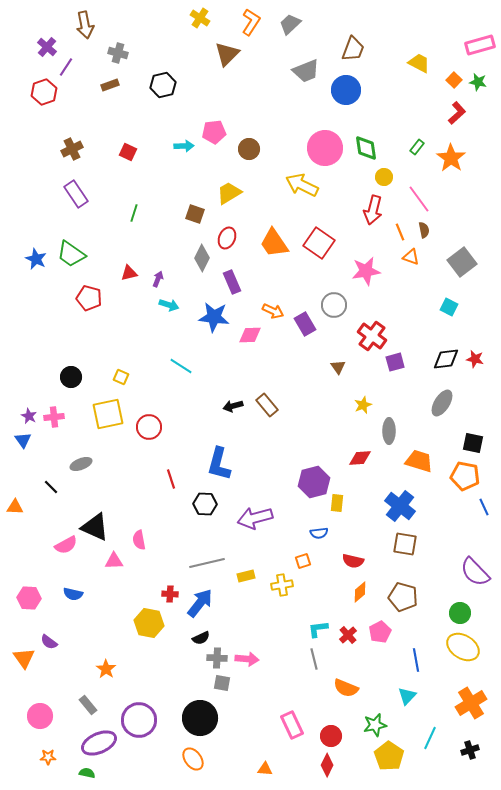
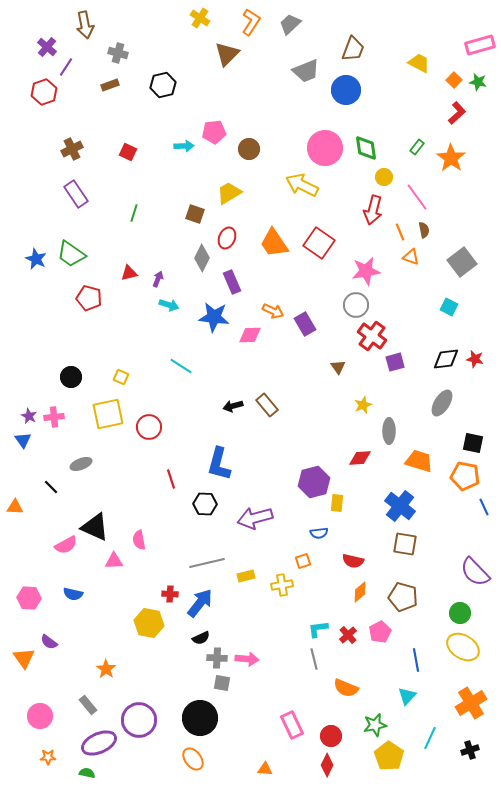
pink line at (419, 199): moved 2 px left, 2 px up
gray circle at (334, 305): moved 22 px right
